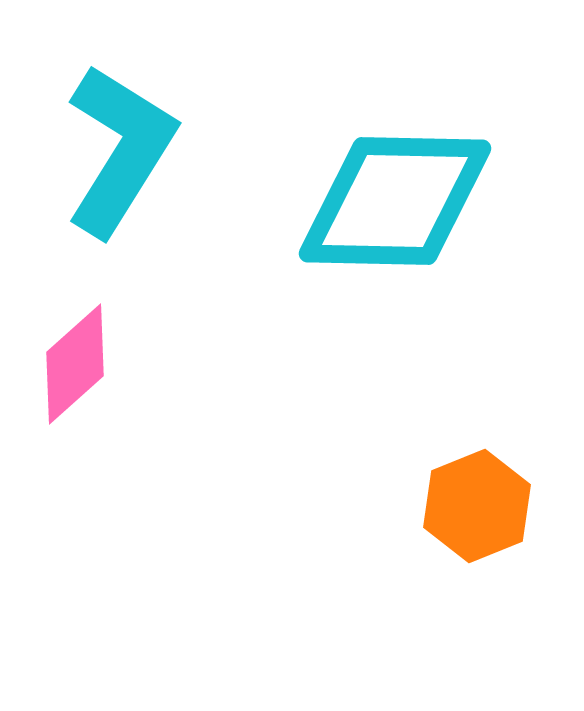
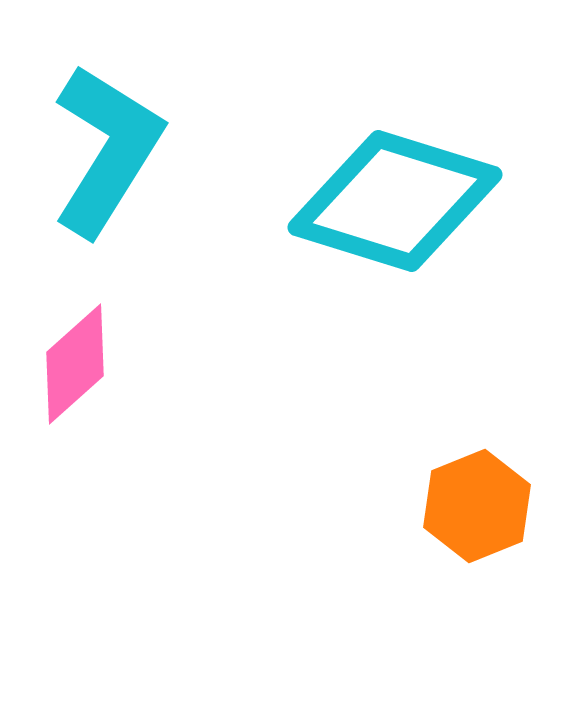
cyan L-shape: moved 13 px left
cyan diamond: rotated 16 degrees clockwise
